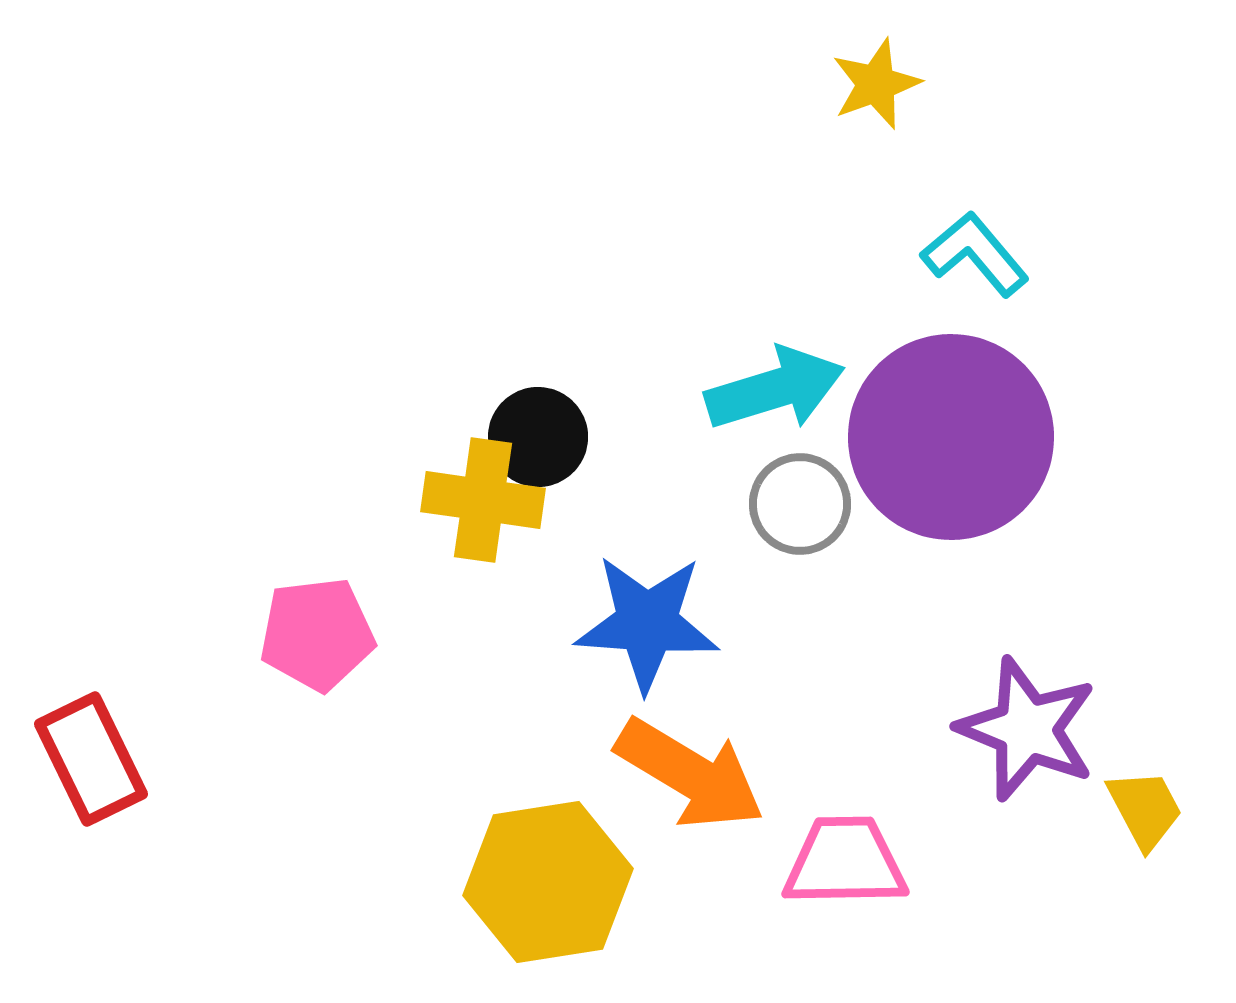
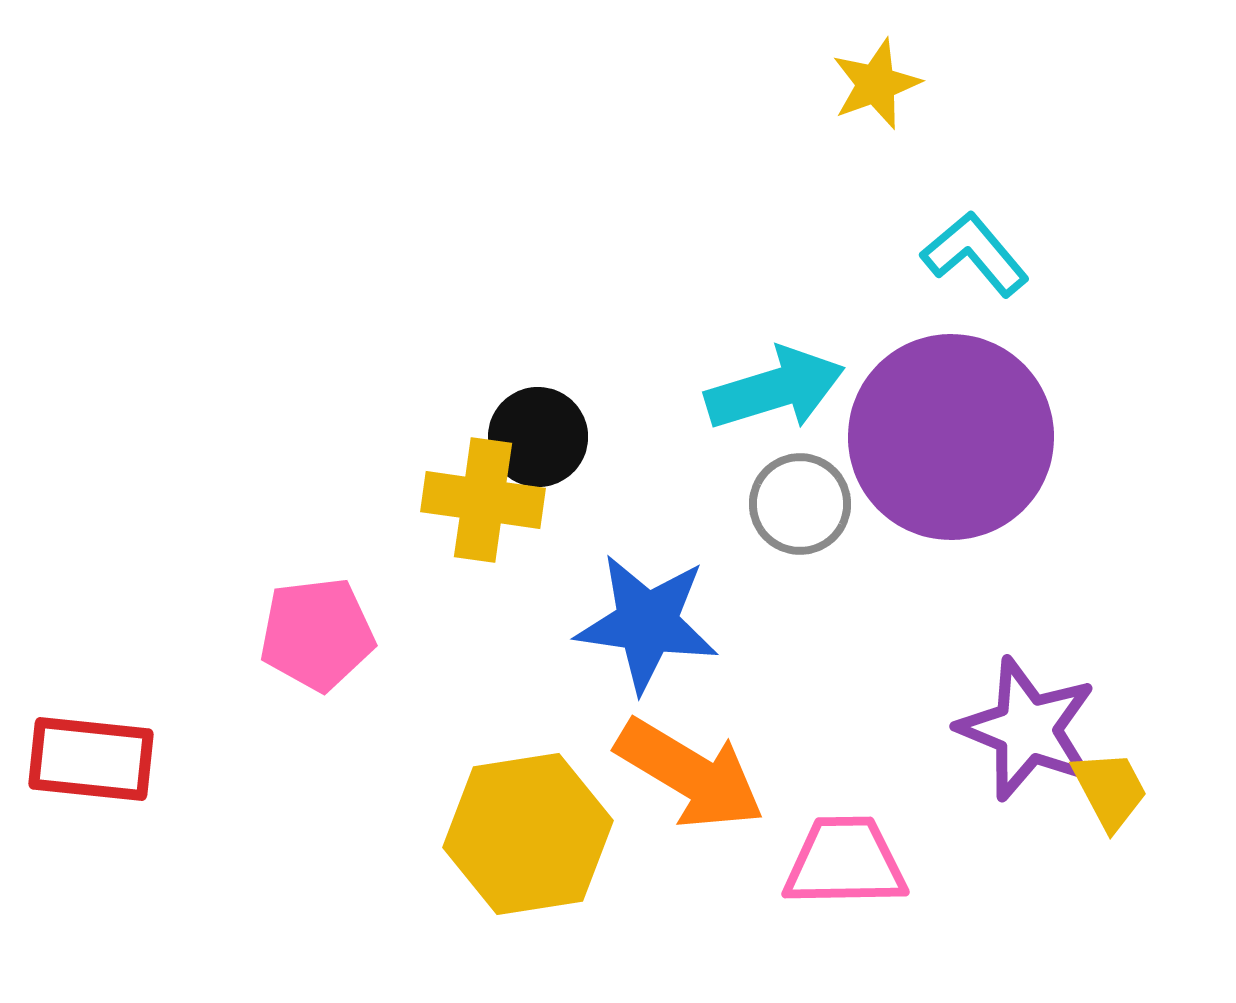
blue star: rotated 4 degrees clockwise
red rectangle: rotated 58 degrees counterclockwise
yellow trapezoid: moved 35 px left, 19 px up
yellow hexagon: moved 20 px left, 48 px up
